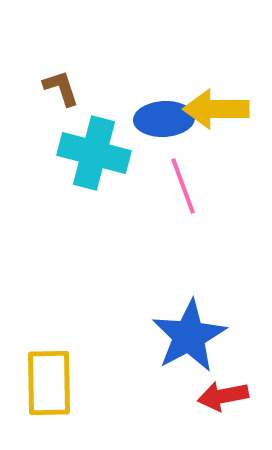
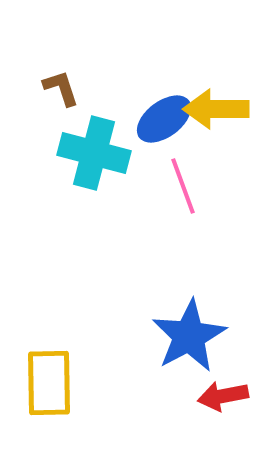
blue ellipse: rotated 34 degrees counterclockwise
